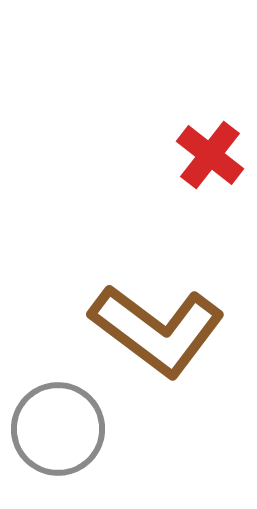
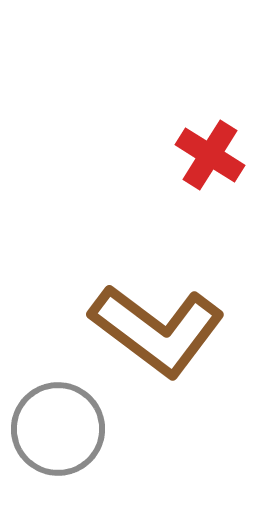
red cross: rotated 6 degrees counterclockwise
